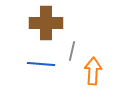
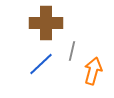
blue line: rotated 48 degrees counterclockwise
orange arrow: rotated 12 degrees clockwise
